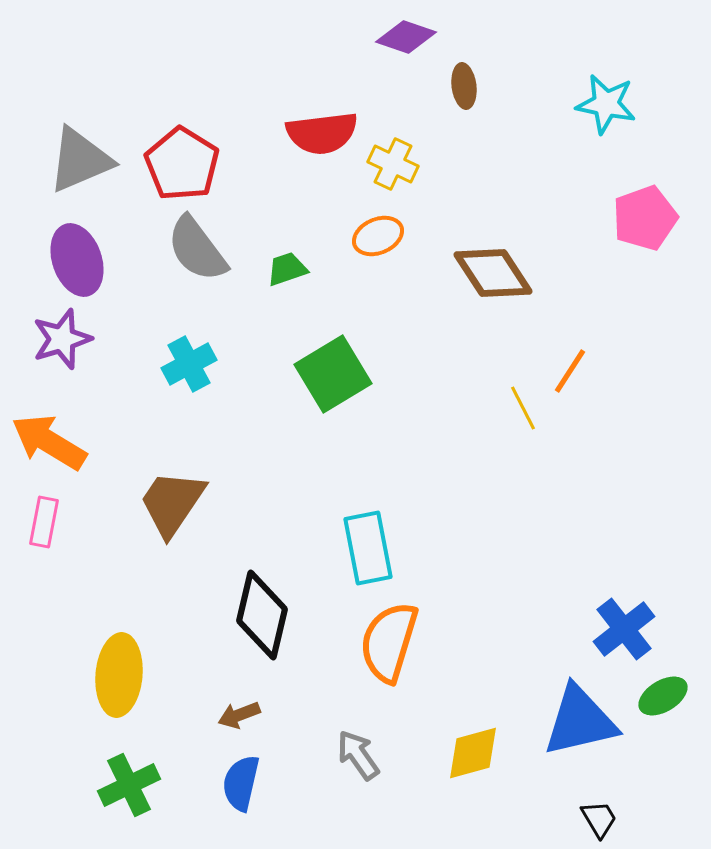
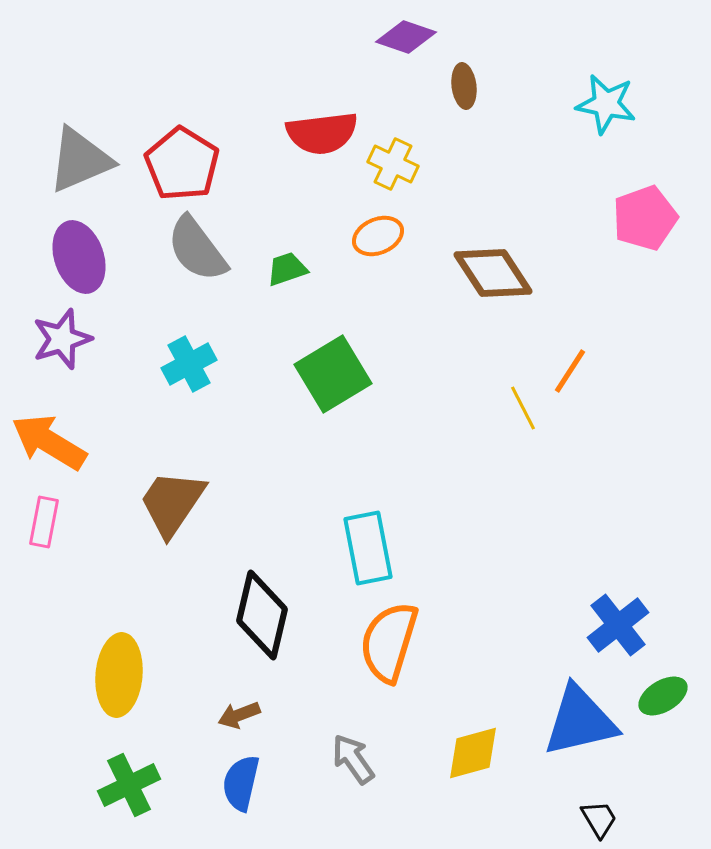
purple ellipse: moved 2 px right, 3 px up
blue cross: moved 6 px left, 4 px up
gray arrow: moved 5 px left, 4 px down
